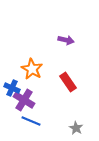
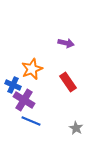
purple arrow: moved 3 px down
orange star: rotated 20 degrees clockwise
blue cross: moved 1 px right, 3 px up
